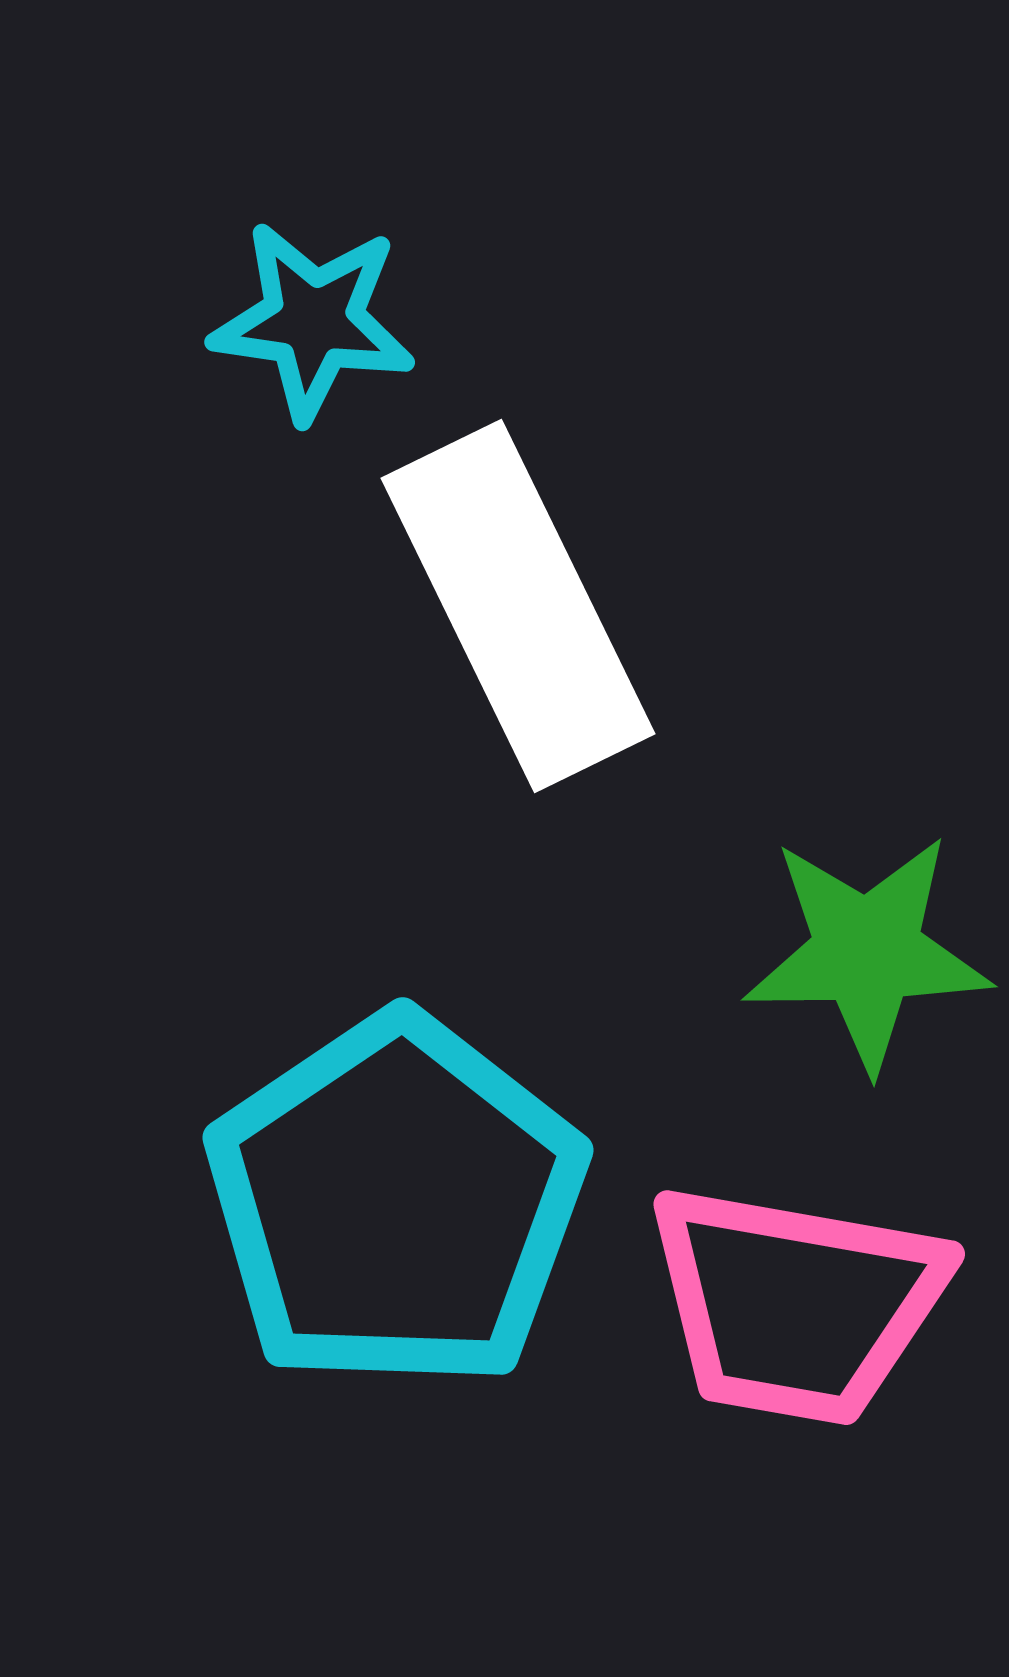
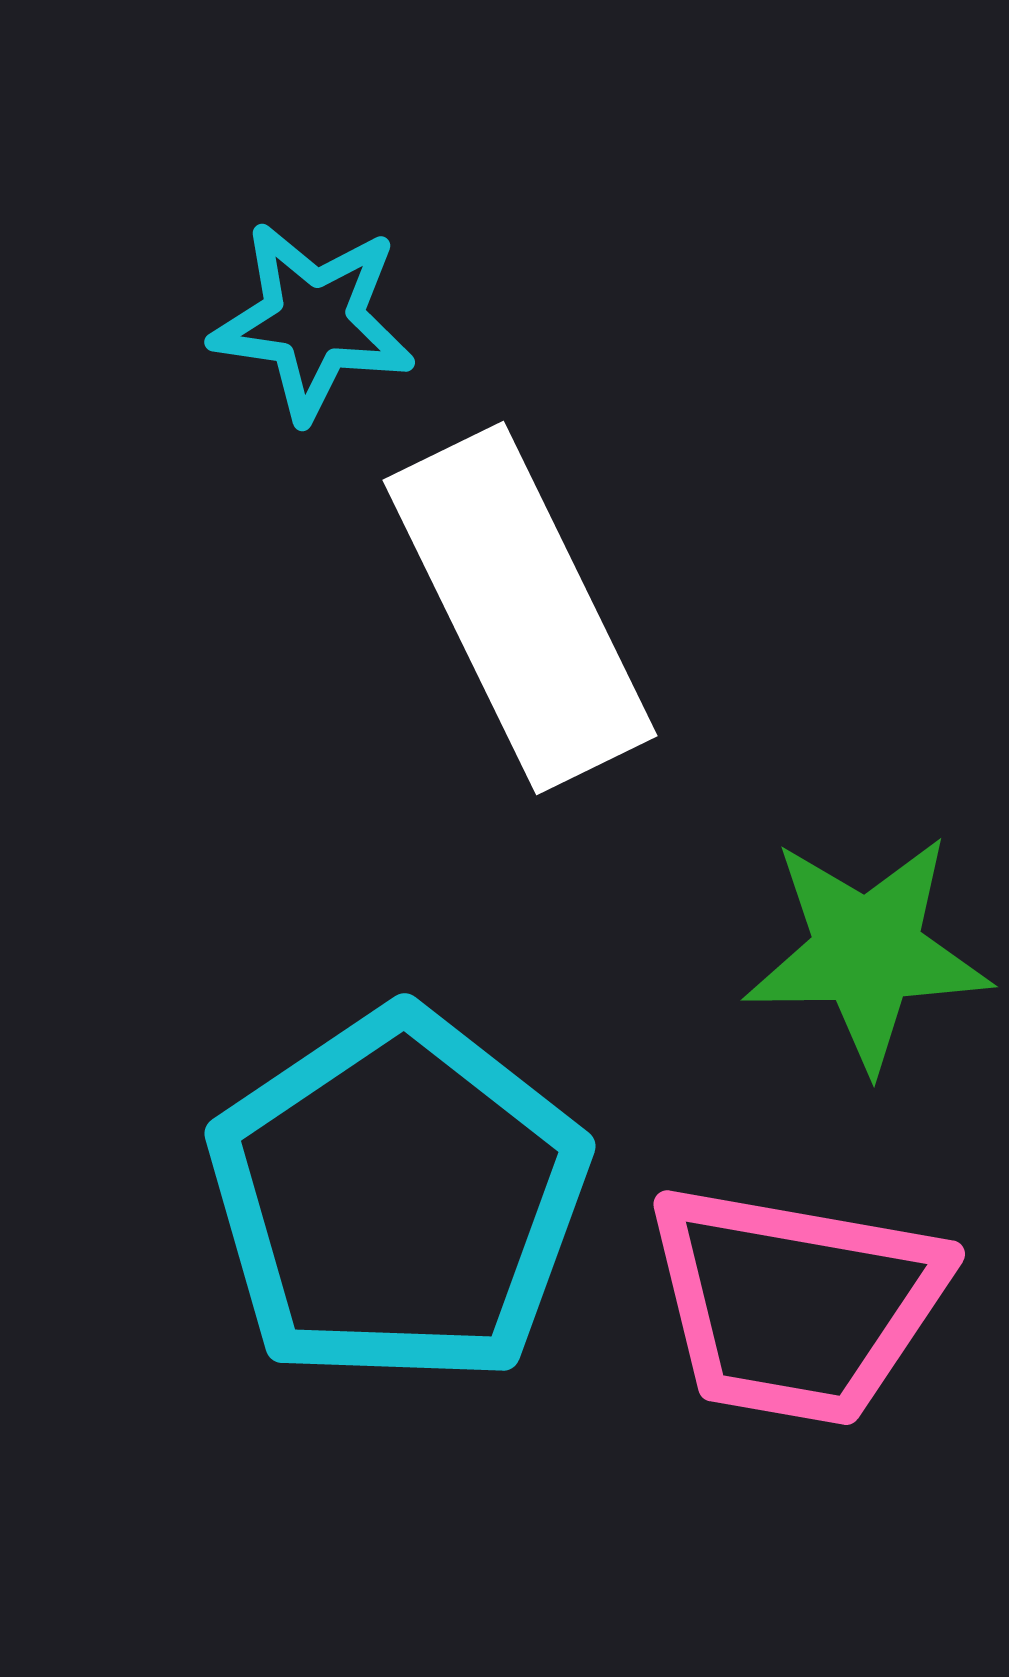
white rectangle: moved 2 px right, 2 px down
cyan pentagon: moved 2 px right, 4 px up
